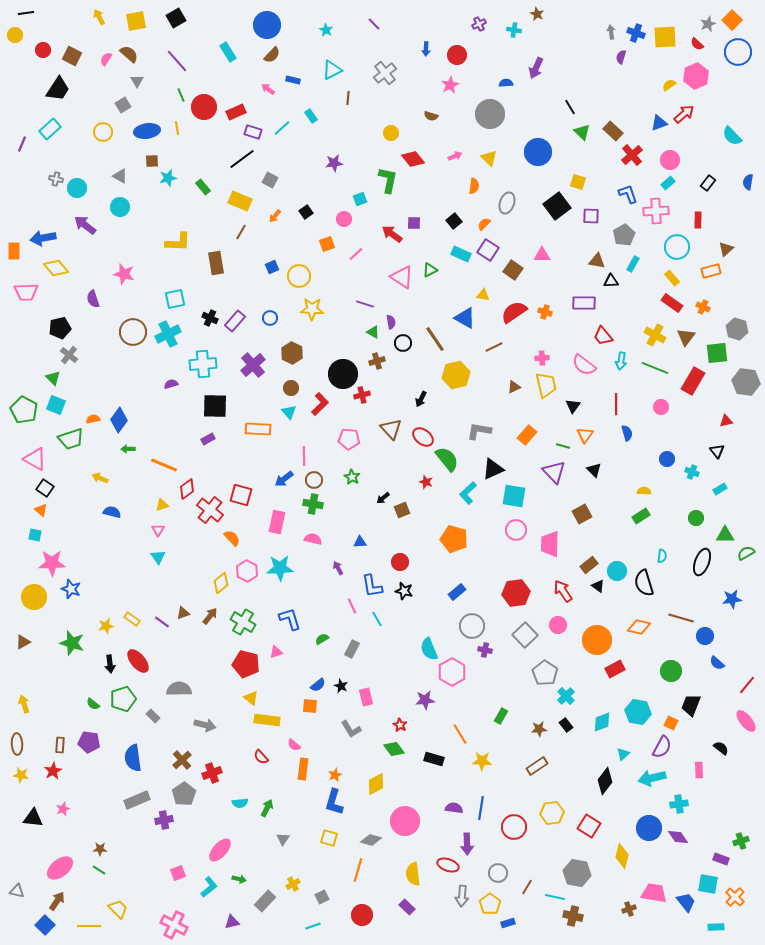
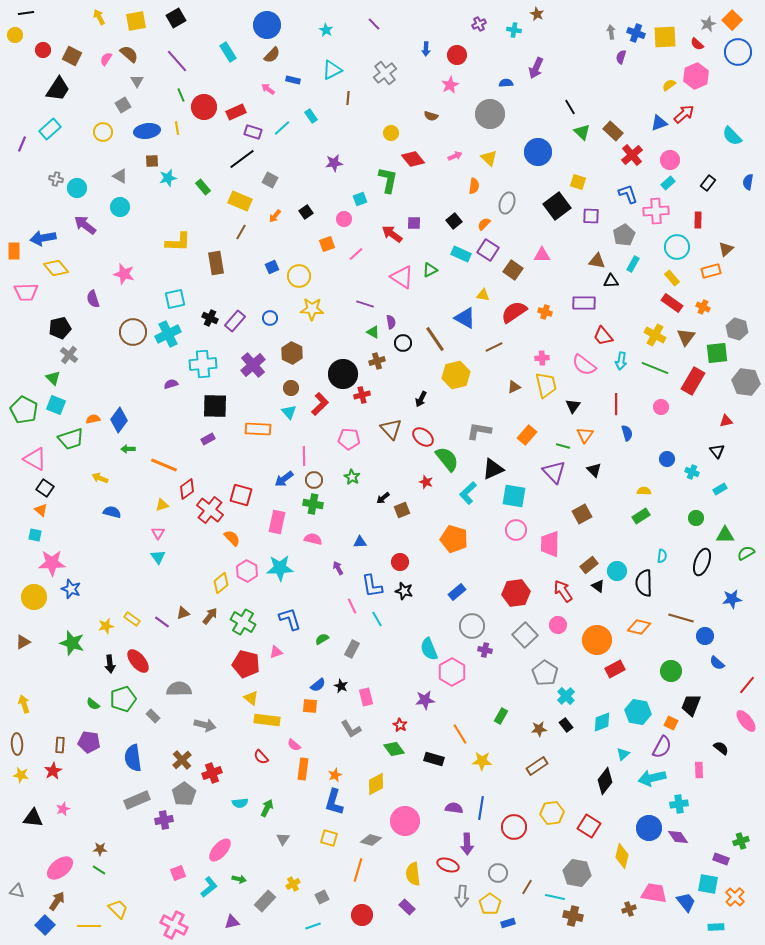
pink triangle at (158, 530): moved 3 px down
black semicircle at (644, 583): rotated 16 degrees clockwise
